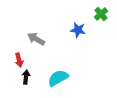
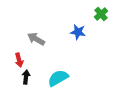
blue star: moved 2 px down
